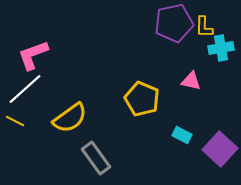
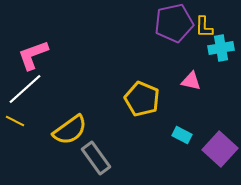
yellow semicircle: moved 12 px down
